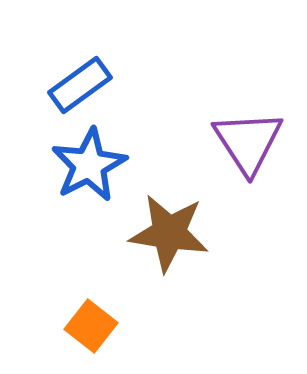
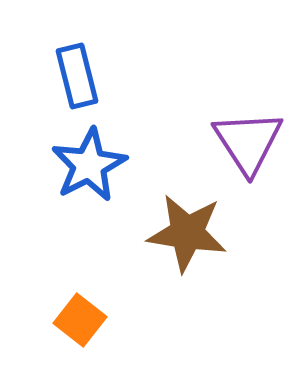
blue rectangle: moved 3 px left, 9 px up; rotated 68 degrees counterclockwise
brown star: moved 18 px right
orange square: moved 11 px left, 6 px up
